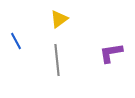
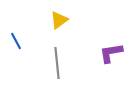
yellow triangle: moved 1 px down
gray line: moved 3 px down
